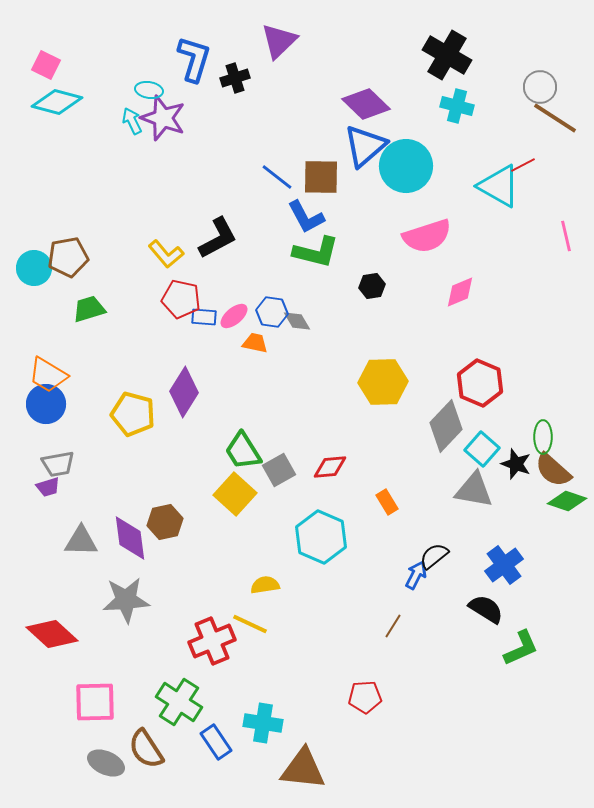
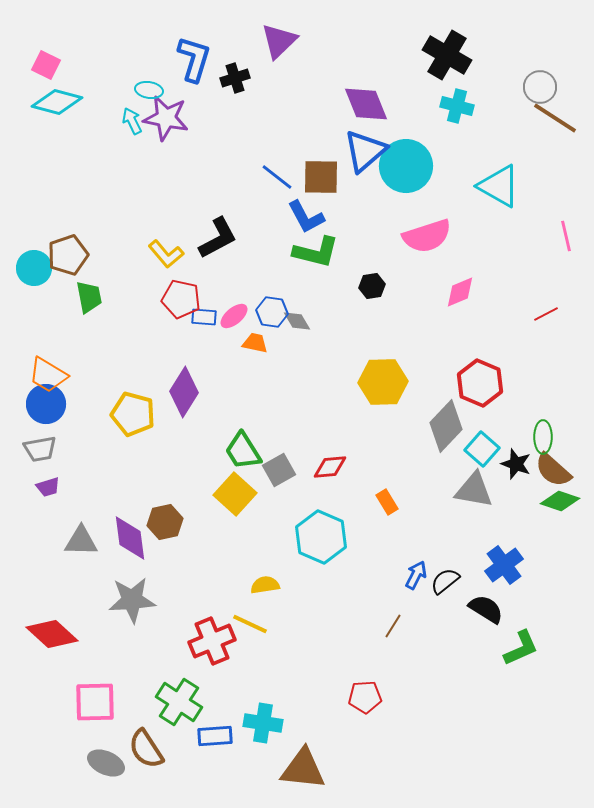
purple diamond at (366, 104): rotated 24 degrees clockwise
purple star at (163, 118): moved 3 px right; rotated 9 degrees counterclockwise
blue triangle at (365, 146): moved 5 px down
red line at (523, 165): moved 23 px right, 149 px down
brown pentagon at (68, 257): moved 2 px up; rotated 9 degrees counterclockwise
green trapezoid at (89, 309): moved 12 px up; rotated 96 degrees clockwise
gray trapezoid at (58, 464): moved 18 px left, 15 px up
green diamond at (567, 501): moved 7 px left
black semicircle at (434, 556): moved 11 px right, 25 px down
gray star at (126, 600): moved 6 px right
blue rectangle at (216, 742): moved 1 px left, 6 px up; rotated 60 degrees counterclockwise
